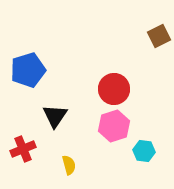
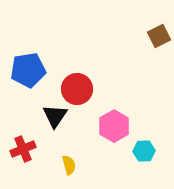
blue pentagon: rotated 8 degrees clockwise
red circle: moved 37 px left
pink hexagon: rotated 12 degrees counterclockwise
cyan hexagon: rotated 10 degrees counterclockwise
